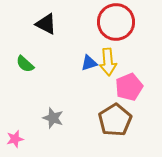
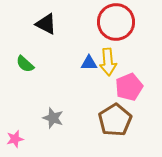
blue triangle: rotated 18 degrees clockwise
